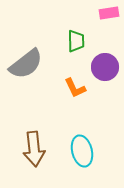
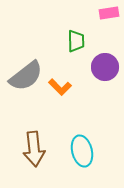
gray semicircle: moved 12 px down
orange L-shape: moved 15 px left, 1 px up; rotated 20 degrees counterclockwise
